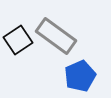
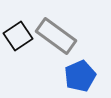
black square: moved 4 px up
